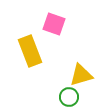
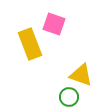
yellow rectangle: moved 7 px up
yellow triangle: rotated 35 degrees clockwise
